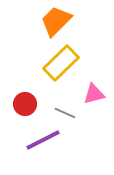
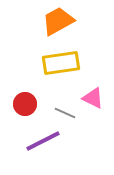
orange trapezoid: moved 2 px right; rotated 16 degrees clockwise
yellow rectangle: rotated 36 degrees clockwise
pink triangle: moved 1 px left, 4 px down; rotated 40 degrees clockwise
purple line: moved 1 px down
